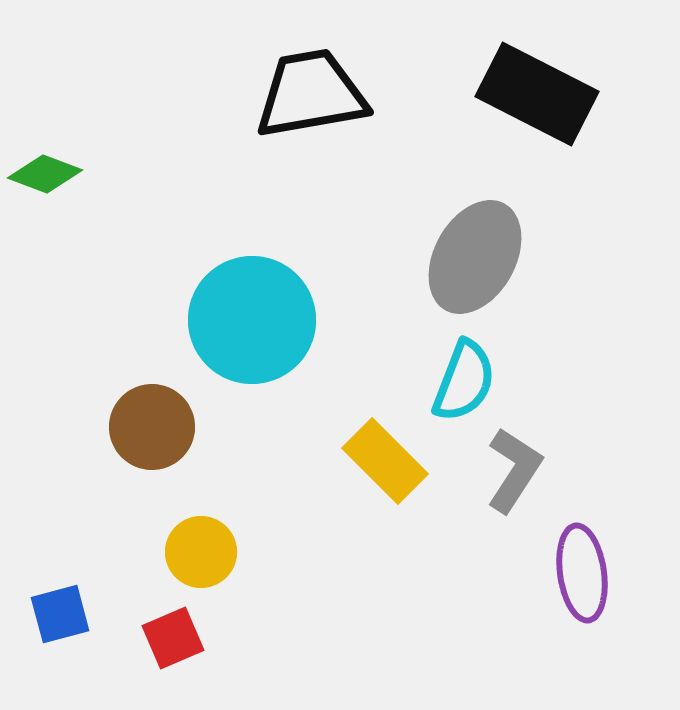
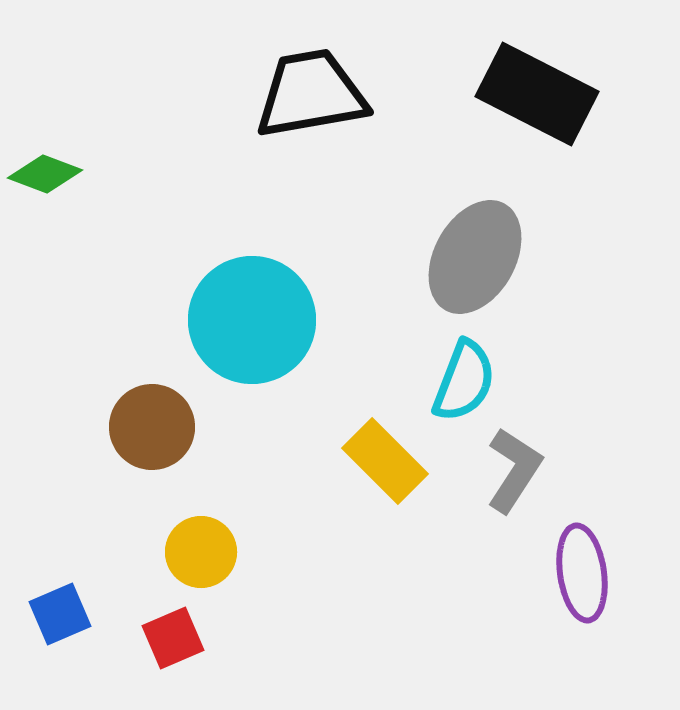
blue square: rotated 8 degrees counterclockwise
